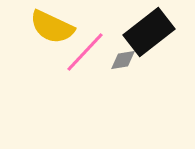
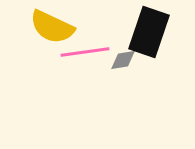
black rectangle: rotated 33 degrees counterclockwise
pink line: rotated 39 degrees clockwise
